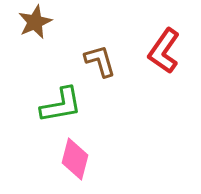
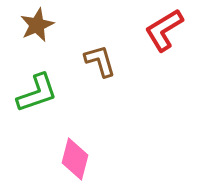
brown star: moved 2 px right, 3 px down
red L-shape: moved 21 px up; rotated 24 degrees clockwise
green L-shape: moved 24 px left, 12 px up; rotated 9 degrees counterclockwise
